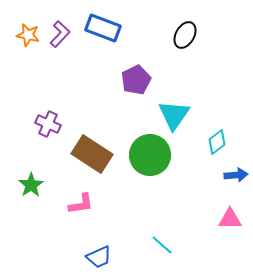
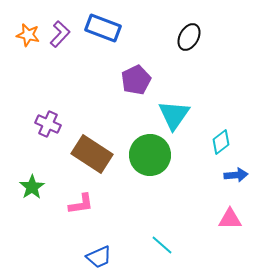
black ellipse: moved 4 px right, 2 px down
cyan diamond: moved 4 px right
green star: moved 1 px right, 2 px down
